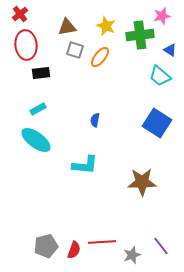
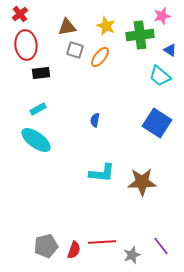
cyan L-shape: moved 17 px right, 8 px down
